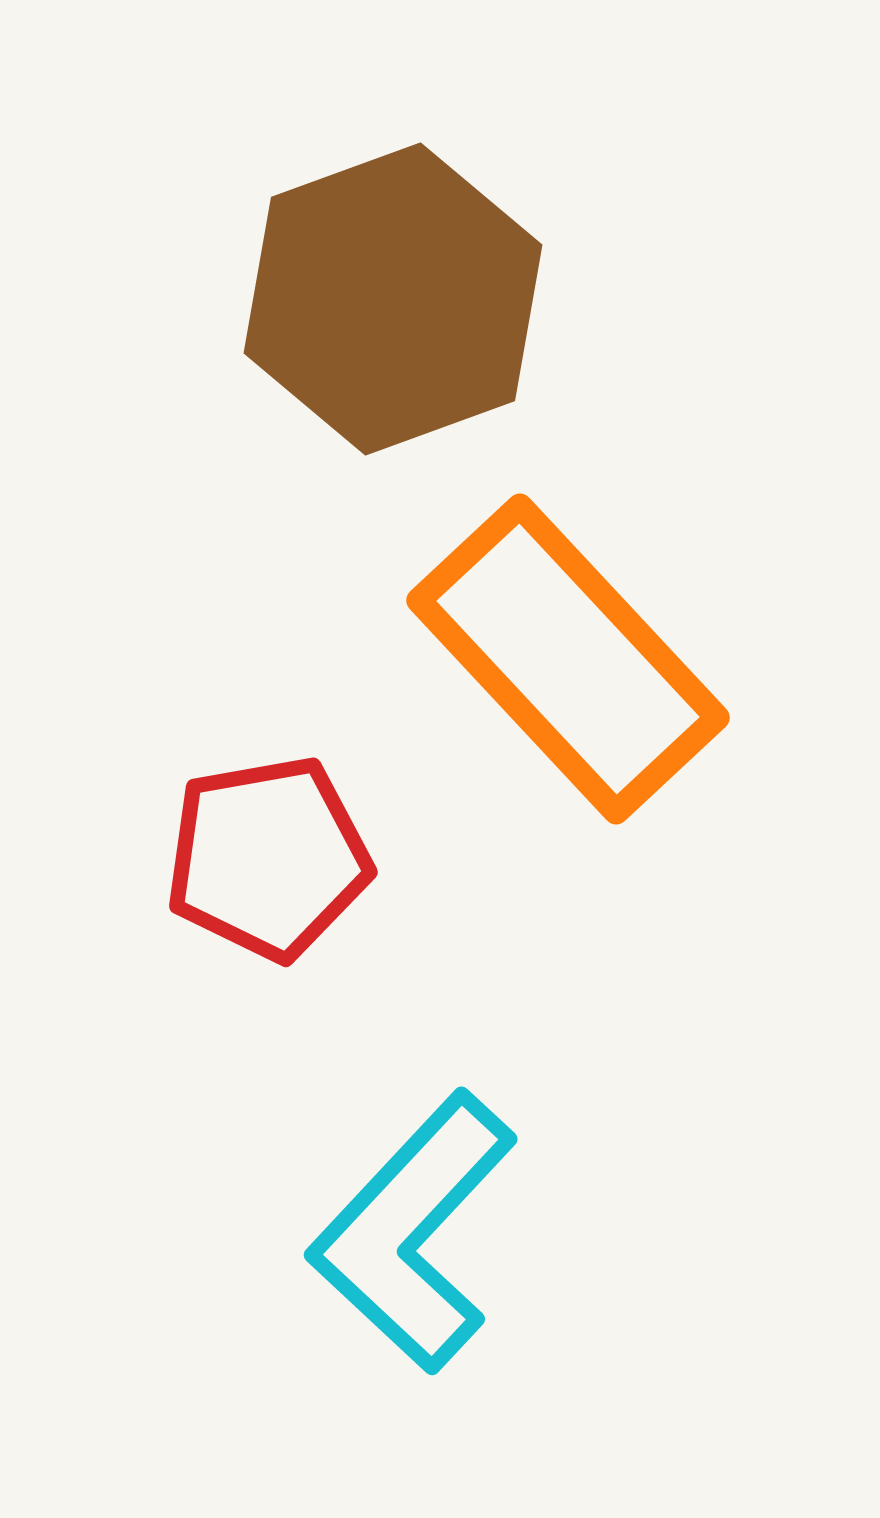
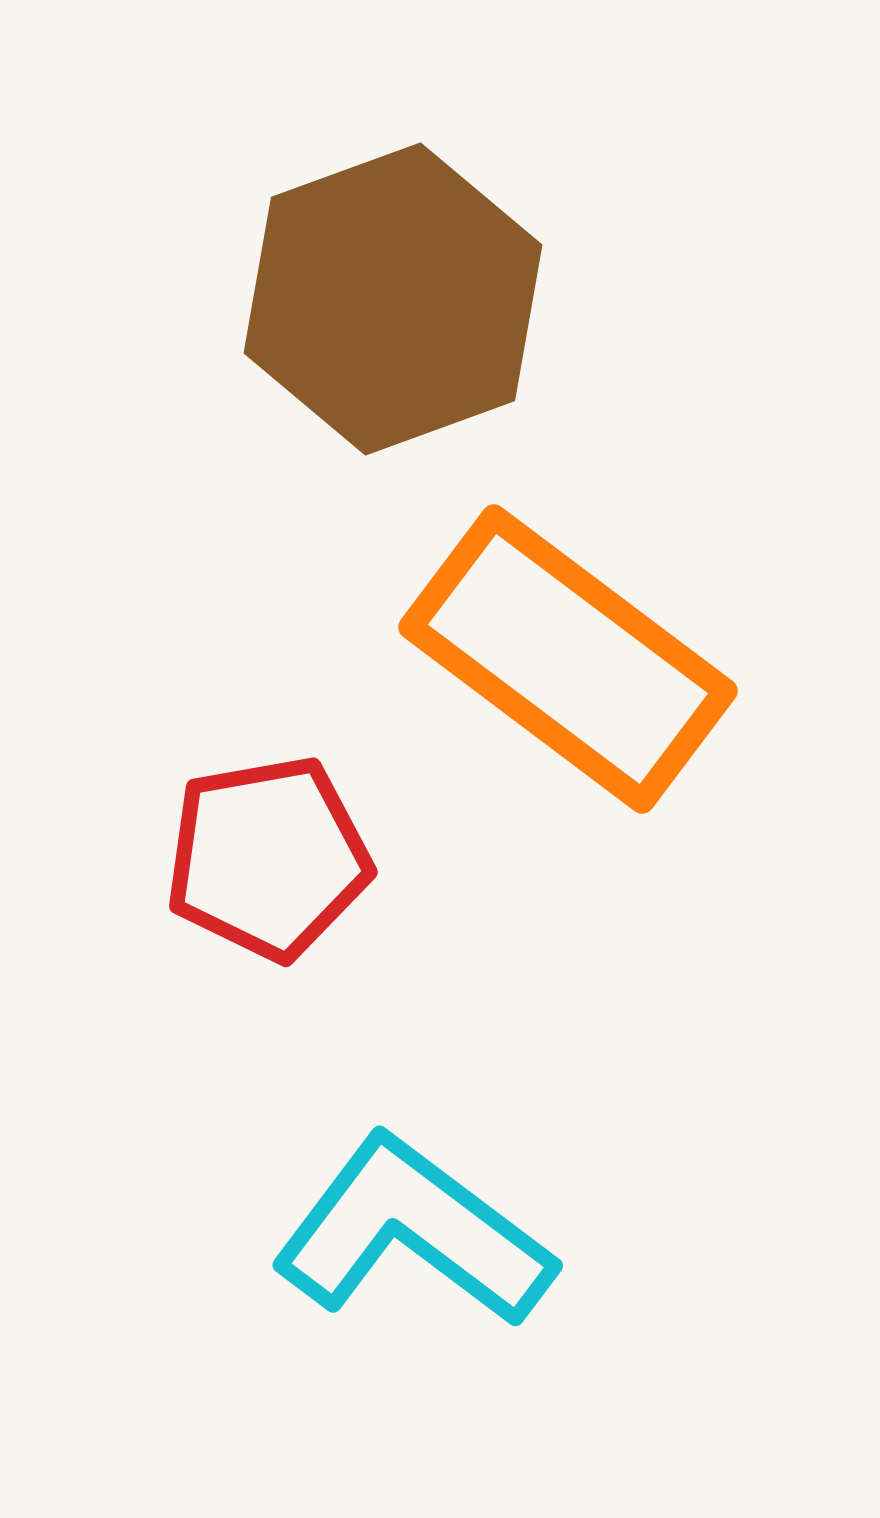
orange rectangle: rotated 10 degrees counterclockwise
cyan L-shape: rotated 84 degrees clockwise
